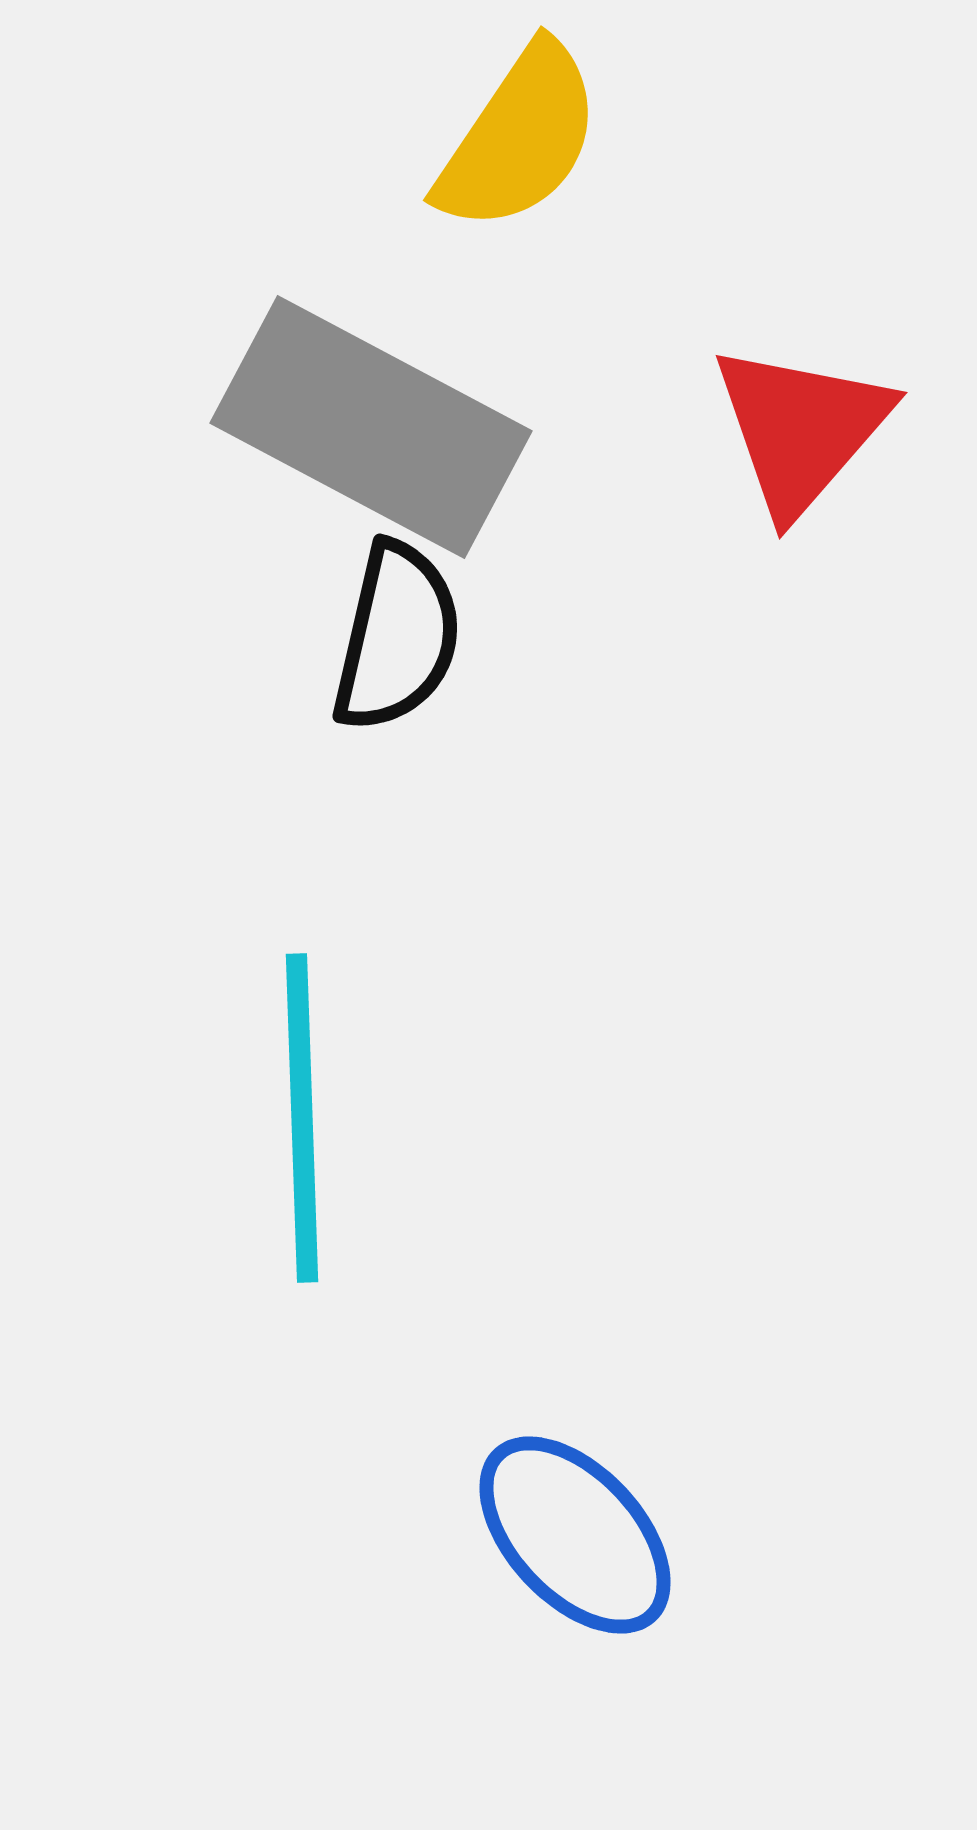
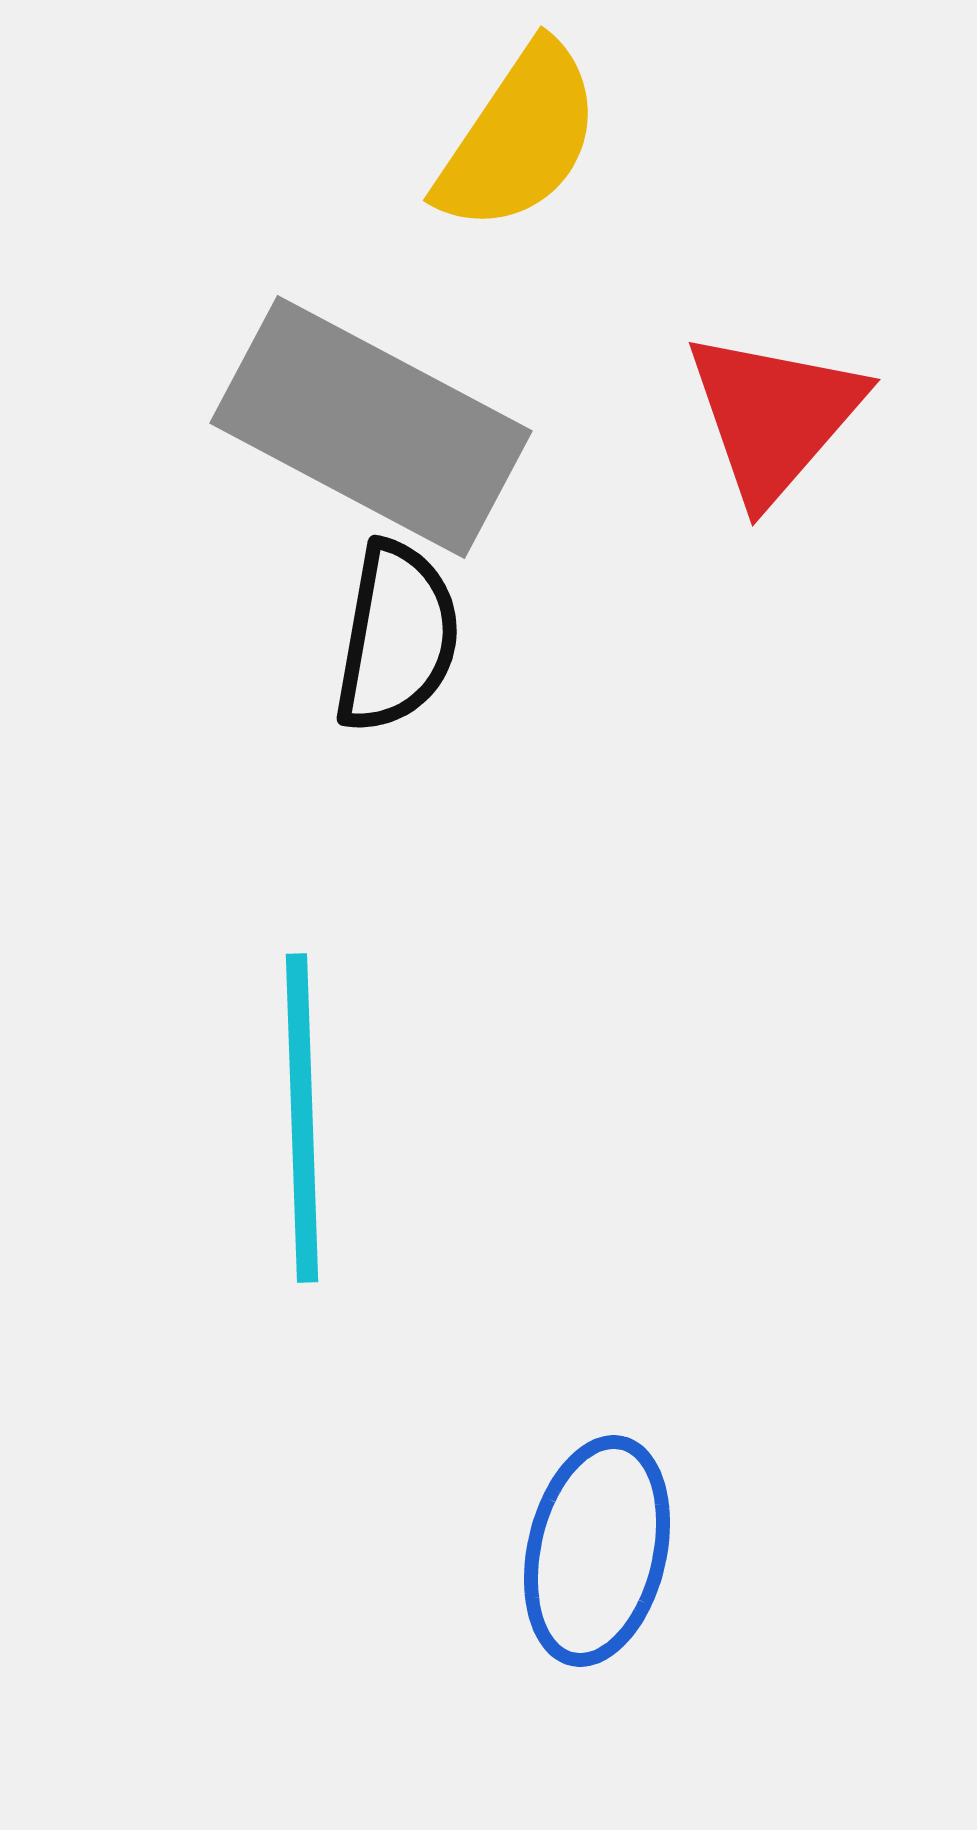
red triangle: moved 27 px left, 13 px up
black semicircle: rotated 3 degrees counterclockwise
blue ellipse: moved 22 px right, 16 px down; rotated 56 degrees clockwise
